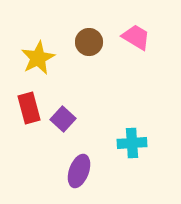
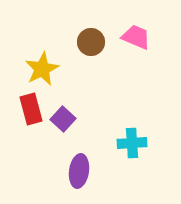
pink trapezoid: rotated 8 degrees counterclockwise
brown circle: moved 2 px right
yellow star: moved 4 px right, 11 px down
red rectangle: moved 2 px right, 1 px down
purple ellipse: rotated 12 degrees counterclockwise
